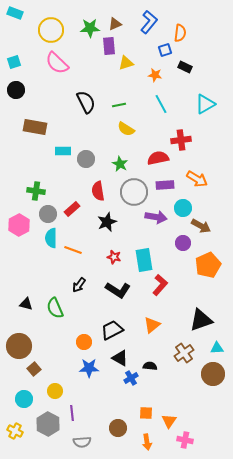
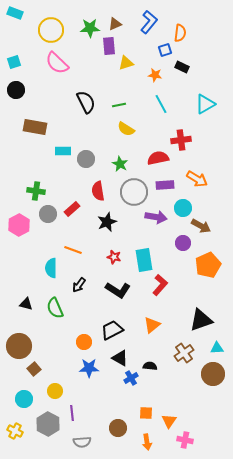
black rectangle at (185, 67): moved 3 px left
cyan semicircle at (51, 238): moved 30 px down
